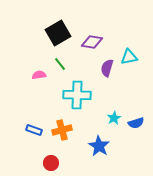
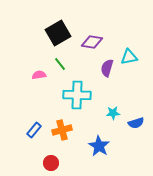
cyan star: moved 1 px left, 5 px up; rotated 24 degrees clockwise
blue rectangle: rotated 70 degrees counterclockwise
